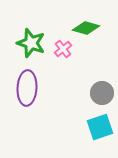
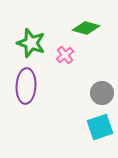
pink cross: moved 2 px right, 6 px down
purple ellipse: moved 1 px left, 2 px up
